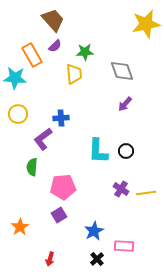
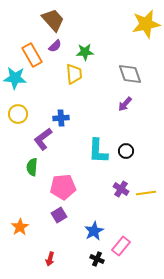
gray diamond: moved 8 px right, 3 px down
pink rectangle: moved 3 px left; rotated 54 degrees counterclockwise
black cross: rotated 24 degrees counterclockwise
